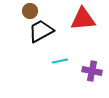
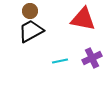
red triangle: rotated 16 degrees clockwise
black trapezoid: moved 10 px left
purple cross: moved 13 px up; rotated 36 degrees counterclockwise
